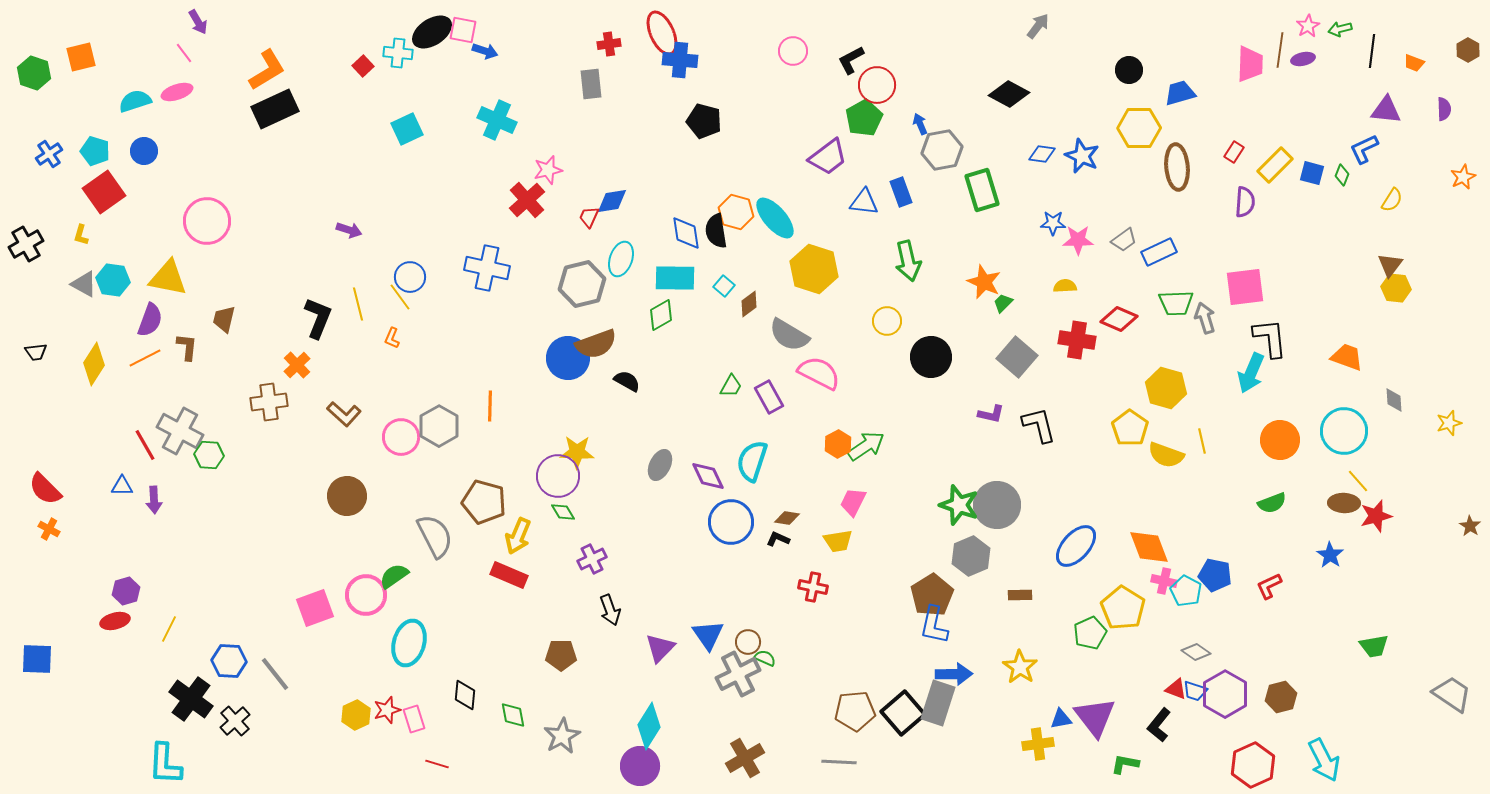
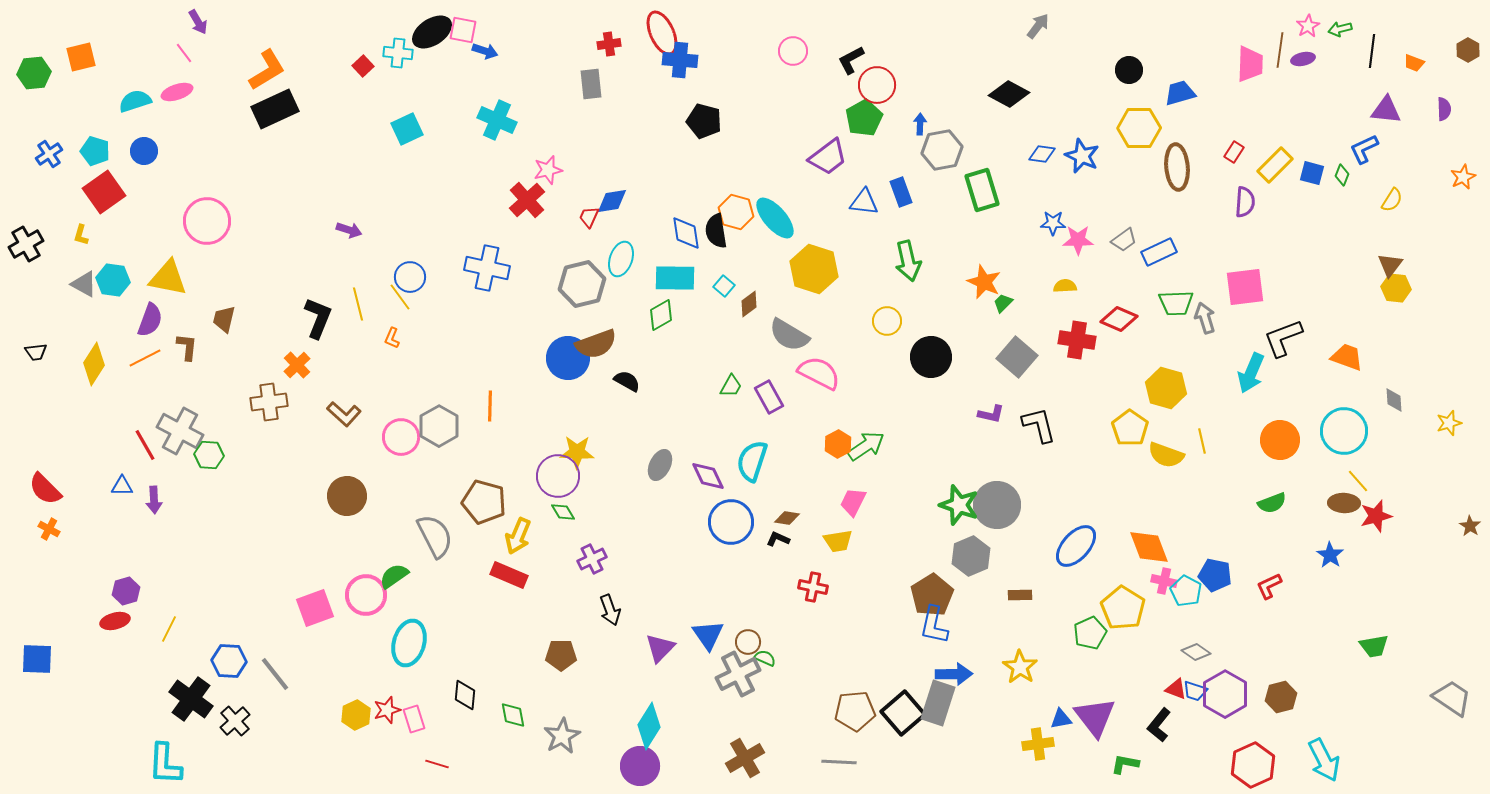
green hexagon at (34, 73): rotated 24 degrees counterclockwise
blue arrow at (920, 124): rotated 25 degrees clockwise
black L-shape at (1270, 338): moved 13 px right; rotated 105 degrees counterclockwise
gray trapezoid at (1452, 694): moved 4 px down
